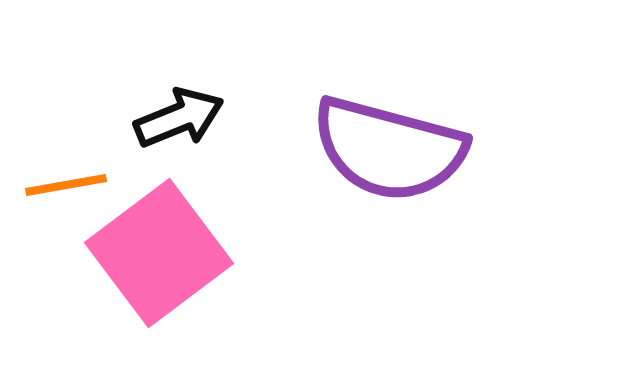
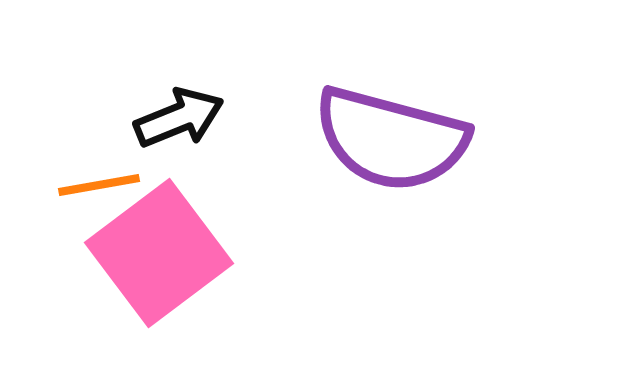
purple semicircle: moved 2 px right, 10 px up
orange line: moved 33 px right
